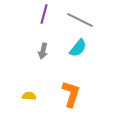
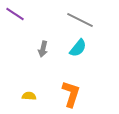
purple line: moved 29 px left; rotated 72 degrees counterclockwise
gray arrow: moved 2 px up
